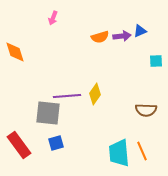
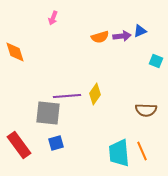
cyan square: rotated 24 degrees clockwise
